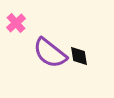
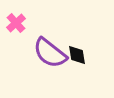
black diamond: moved 2 px left, 1 px up
